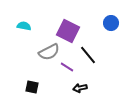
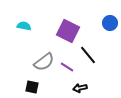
blue circle: moved 1 px left
gray semicircle: moved 5 px left, 10 px down; rotated 10 degrees counterclockwise
